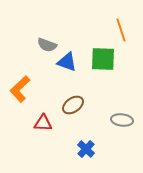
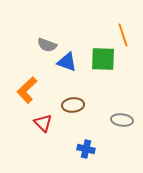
orange line: moved 2 px right, 5 px down
orange L-shape: moved 7 px right, 1 px down
brown ellipse: rotated 30 degrees clockwise
red triangle: rotated 42 degrees clockwise
blue cross: rotated 30 degrees counterclockwise
